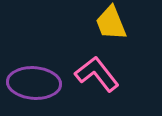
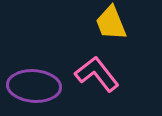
purple ellipse: moved 3 px down
